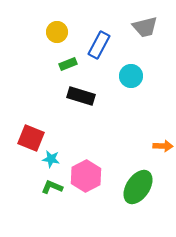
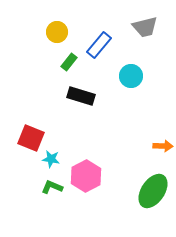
blue rectangle: rotated 12 degrees clockwise
green rectangle: moved 1 px right, 2 px up; rotated 30 degrees counterclockwise
green ellipse: moved 15 px right, 4 px down
